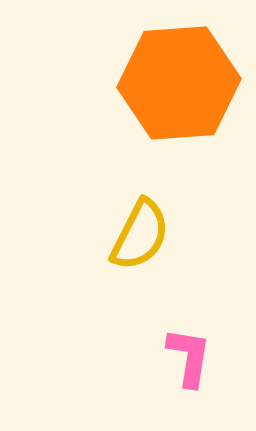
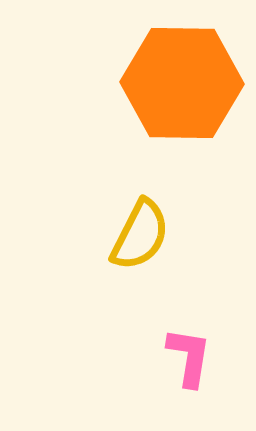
orange hexagon: moved 3 px right; rotated 5 degrees clockwise
